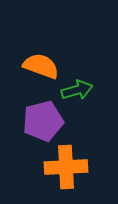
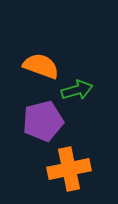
orange cross: moved 3 px right, 2 px down; rotated 9 degrees counterclockwise
